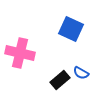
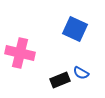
blue square: moved 4 px right
black rectangle: rotated 18 degrees clockwise
